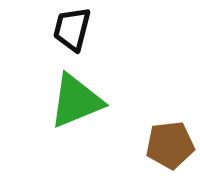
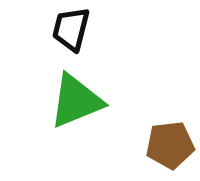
black trapezoid: moved 1 px left
